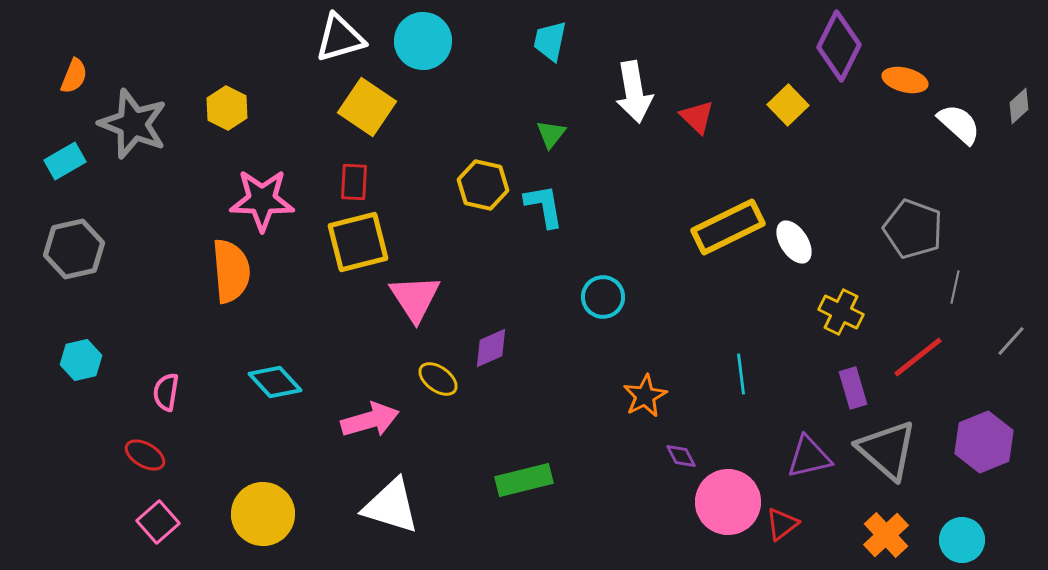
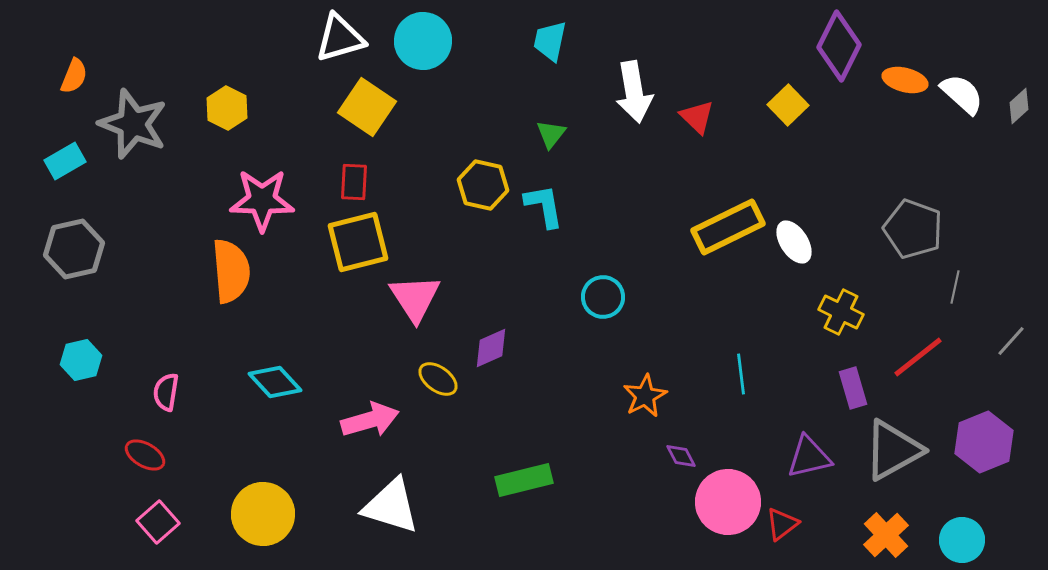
white semicircle at (959, 124): moved 3 px right, 30 px up
gray triangle at (887, 450): moved 6 px right; rotated 50 degrees clockwise
